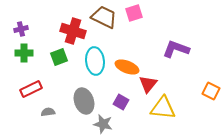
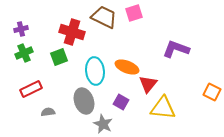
red cross: moved 1 px left, 1 px down
green cross: rotated 24 degrees counterclockwise
cyan ellipse: moved 10 px down
orange square: moved 1 px right, 1 px down
gray star: rotated 12 degrees clockwise
